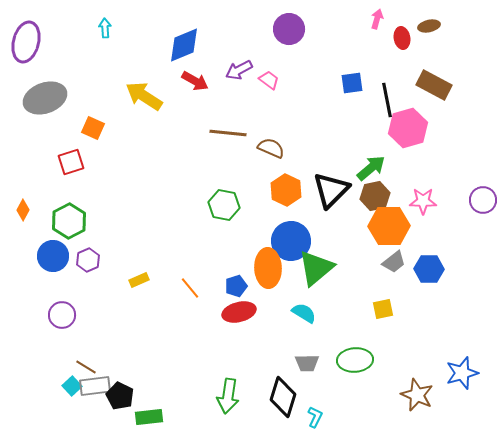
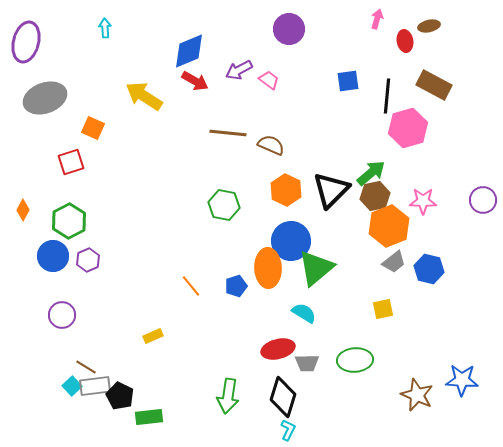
red ellipse at (402, 38): moved 3 px right, 3 px down
blue diamond at (184, 45): moved 5 px right, 6 px down
blue square at (352, 83): moved 4 px left, 2 px up
black line at (387, 100): moved 4 px up; rotated 16 degrees clockwise
brown semicircle at (271, 148): moved 3 px up
green arrow at (371, 168): moved 5 px down
orange hexagon at (389, 226): rotated 21 degrees counterclockwise
blue hexagon at (429, 269): rotated 12 degrees clockwise
yellow rectangle at (139, 280): moved 14 px right, 56 px down
orange line at (190, 288): moved 1 px right, 2 px up
red ellipse at (239, 312): moved 39 px right, 37 px down
blue star at (462, 373): moved 7 px down; rotated 20 degrees clockwise
cyan L-shape at (315, 417): moved 27 px left, 13 px down
